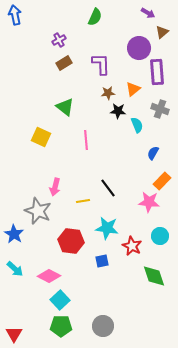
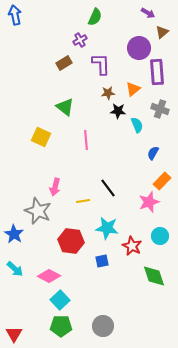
purple cross: moved 21 px right
pink star: rotated 25 degrees counterclockwise
